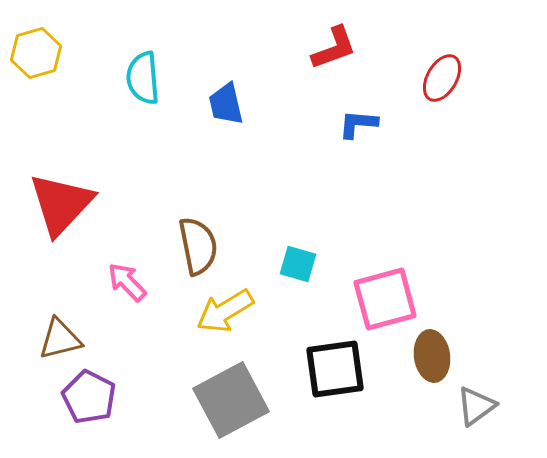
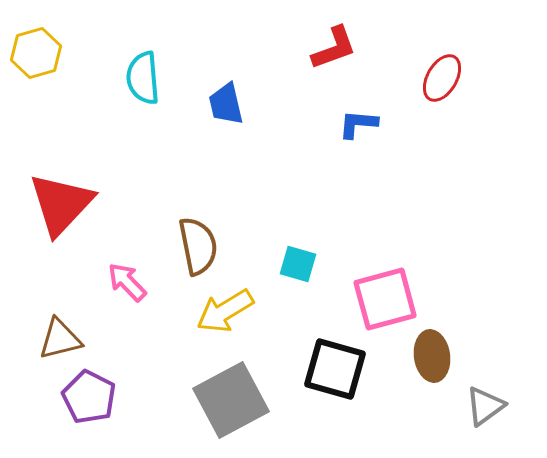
black square: rotated 24 degrees clockwise
gray triangle: moved 9 px right
